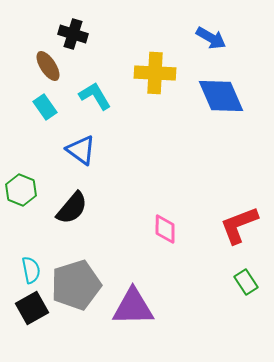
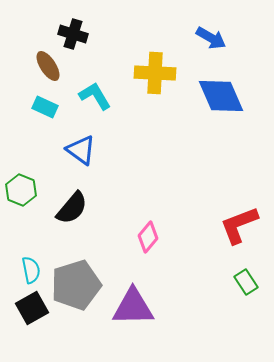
cyan rectangle: rotated 30 degrees counterclockwise
pink diamond: moved 17 px left, 8 px down; rotated 40 degrees clockwise
